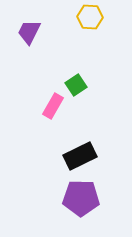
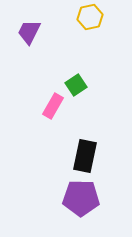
yellow hexagon: rotated 15 degrees counterclockwise
black rectangle: moved 5 px right; rotated 52 degrees counterclockwise
